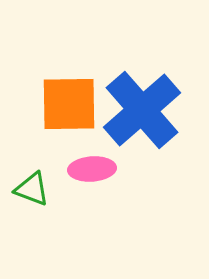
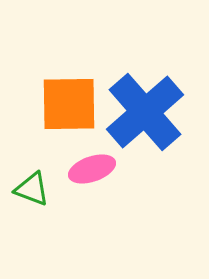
blue cross: moved 3 px right, 2 px down
pink ellipse: rotated 15 degrees counterclockwise
